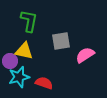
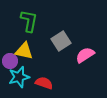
gray square: rotated 24 degrees counterclockwise
